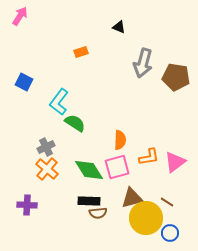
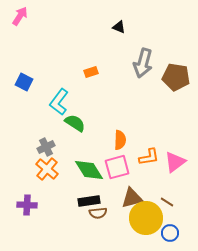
orange rectangle: moved 10 px right, 20 px down
black rectangle: rotated 10 degrees counterclockwise
